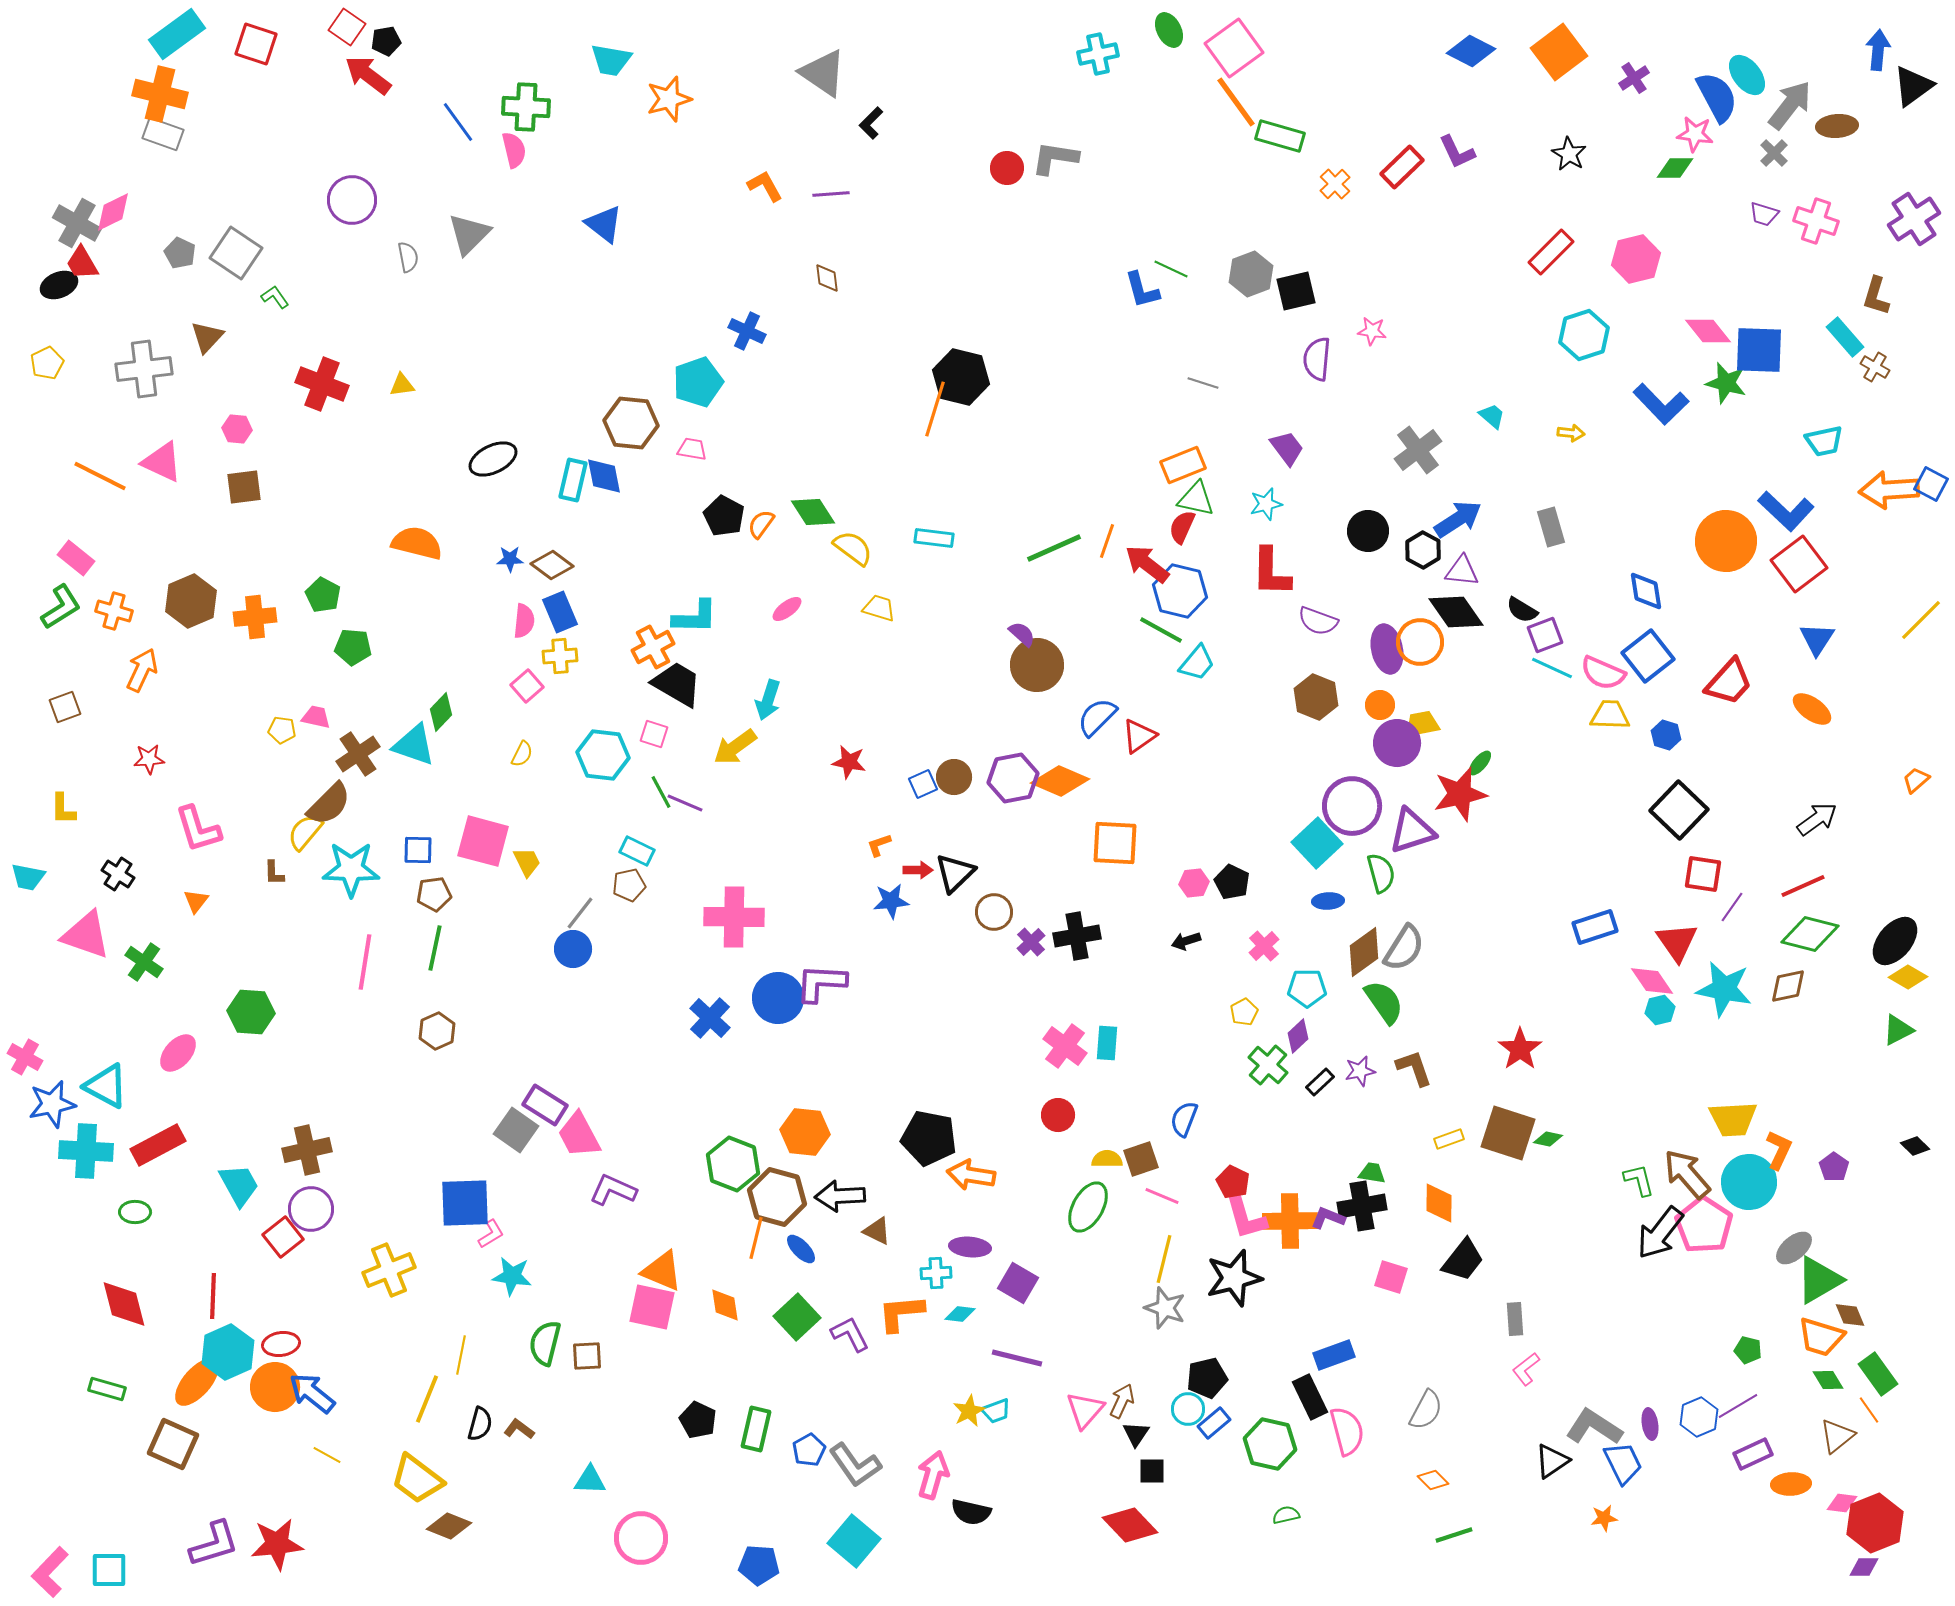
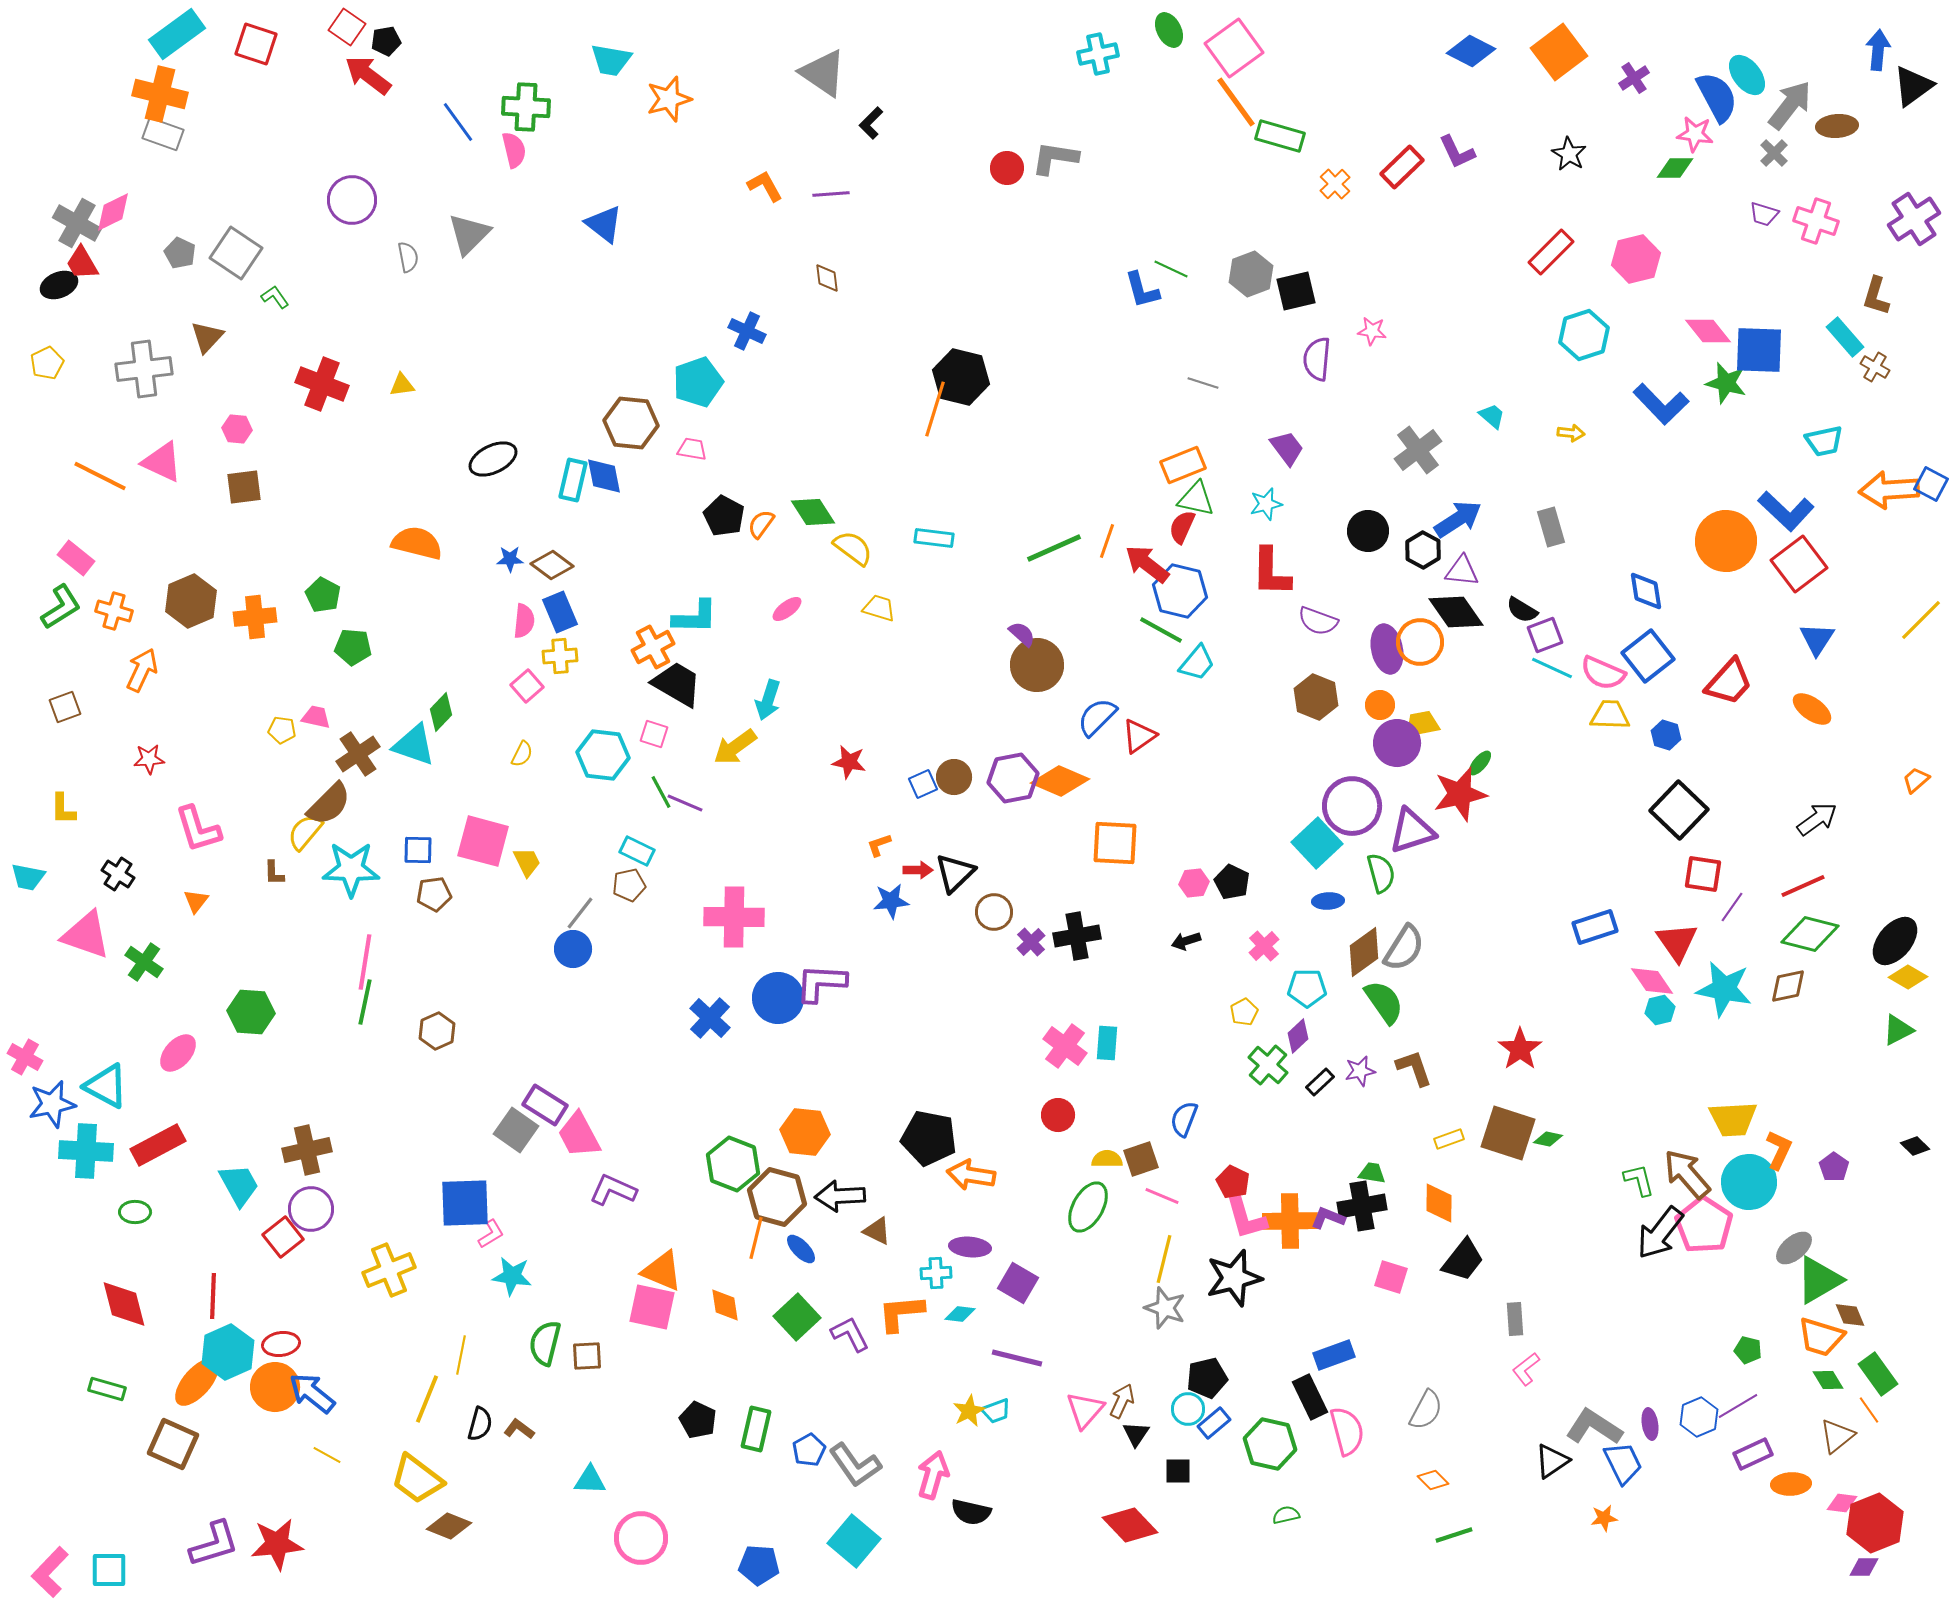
green line at (435, 948): moved 70 px left, 54 px down
black square at (1152, 1471): moved 26 px right
